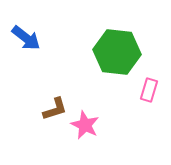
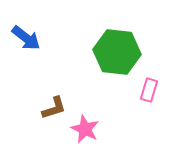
brown L-shape: moved 1 px left, 1 px up
pink star: moved 4 px down
